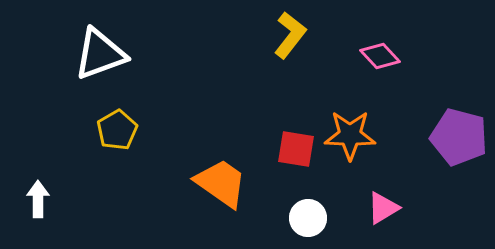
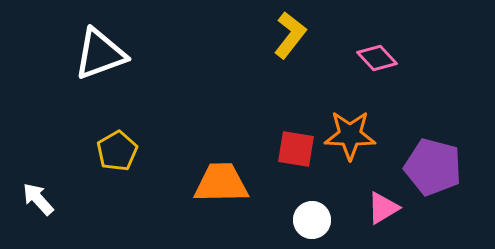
pink diamond: moved 3 px left, 2 px down
yellow pentagon: moved 21 px down
purple pentagon: moved 26 px left, 30 px down
orange trapezoid: rotated 36 degrees counterclockwise
white arrow: rotated 42 degrees counterclockwise
white circle: moved 4 px right, 2 px down
